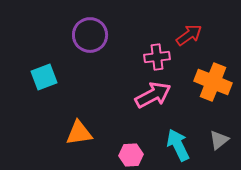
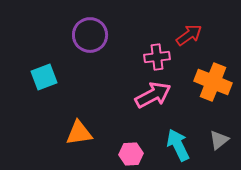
pink hexagon: moved 1 px up
